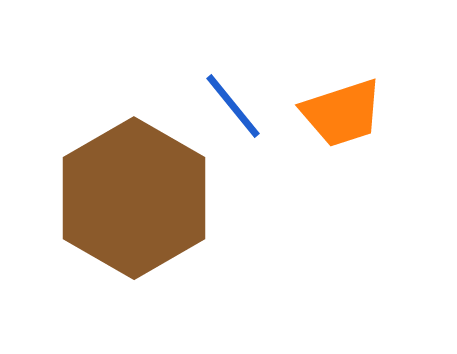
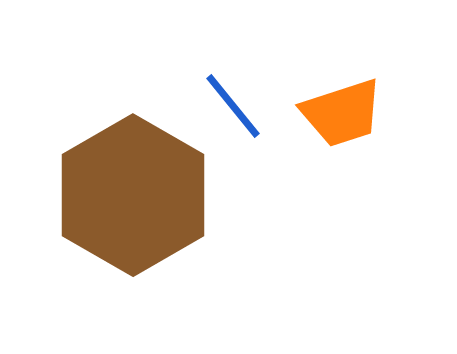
brown hexagon: moved 1 px left, 3 px up
